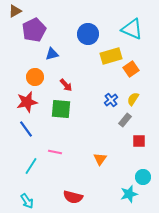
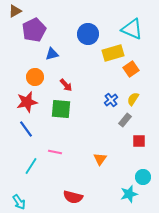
yellow rectangle: moved 2 px right, 3 px up
cyan arrow: moved 8 px left, 1 px down
